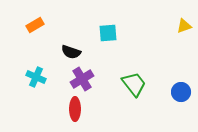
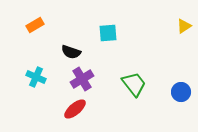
yellow triangle: rotated 14 degrees counterclockwise
red ellipse: rotated 50 degrees clockwise
